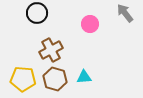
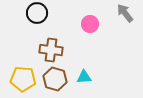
brown cross: rotated 35 degrees clockwise
